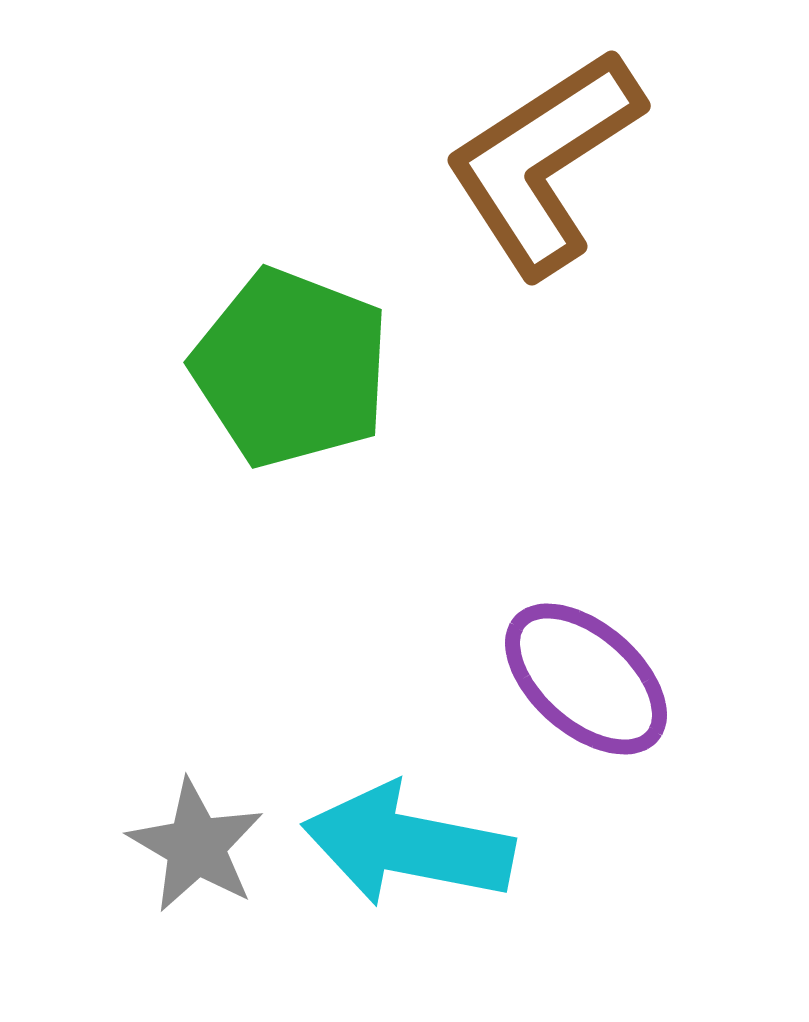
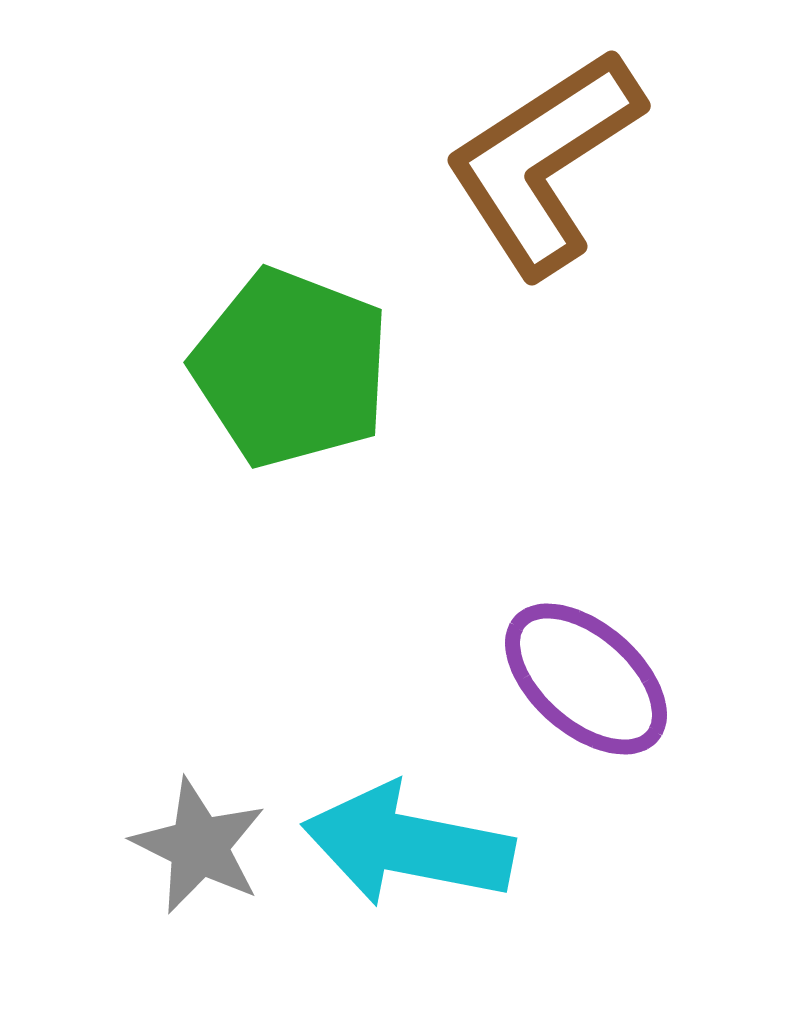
gray star: moved 3 px right; rotated 4 degrees counterclockwise
